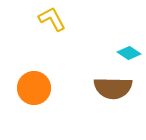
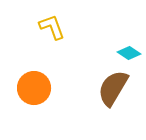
yellow L-shape: moved 8 px down; rotated 8 degrees clockwise
brown semicircle: rotated 120 degrees clockwise
